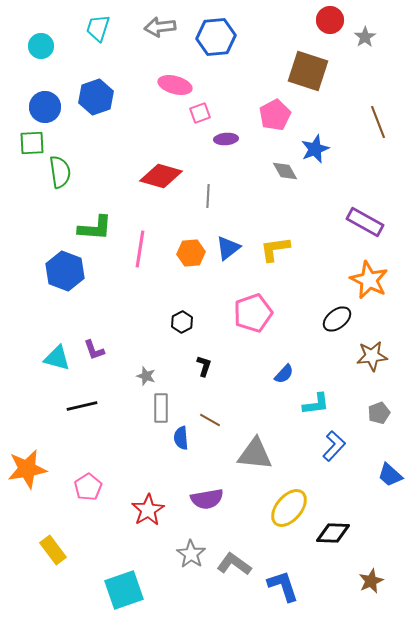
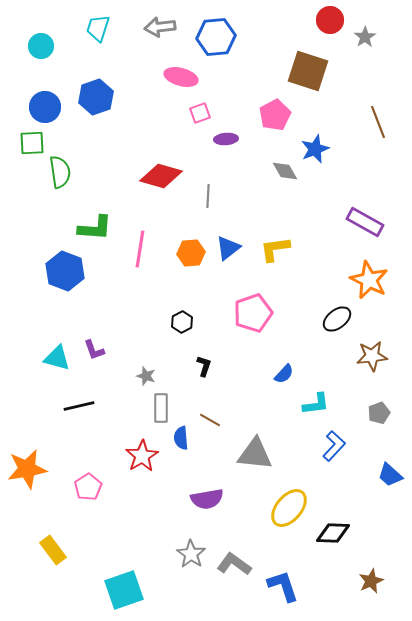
pink ellipse at (175, 85): moved 6 px right, 8 px up
black line at (82, 406): moved 3 px left
red star at (148, 510): moved 6 px left, 54 px up
